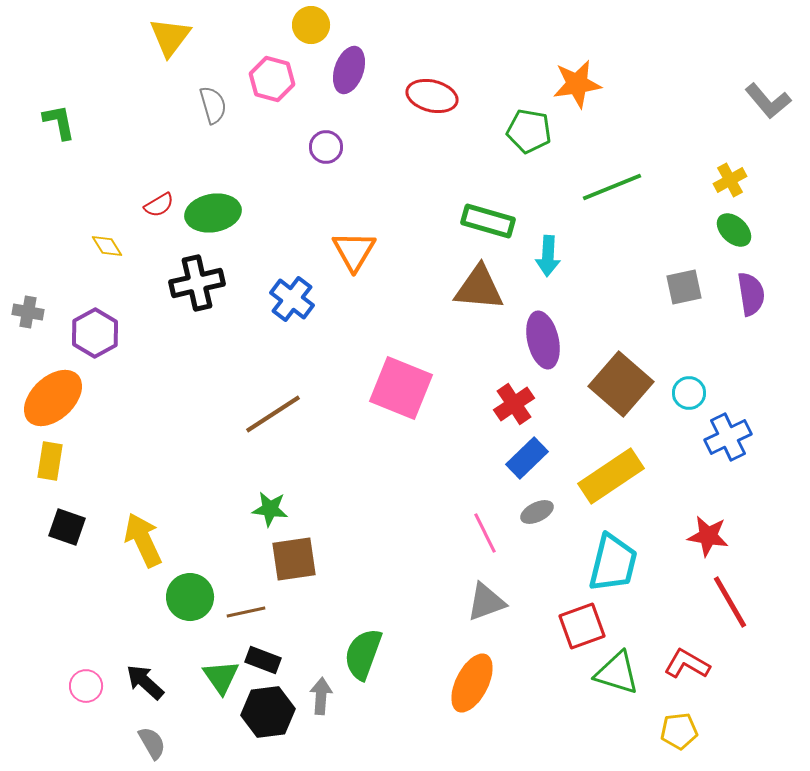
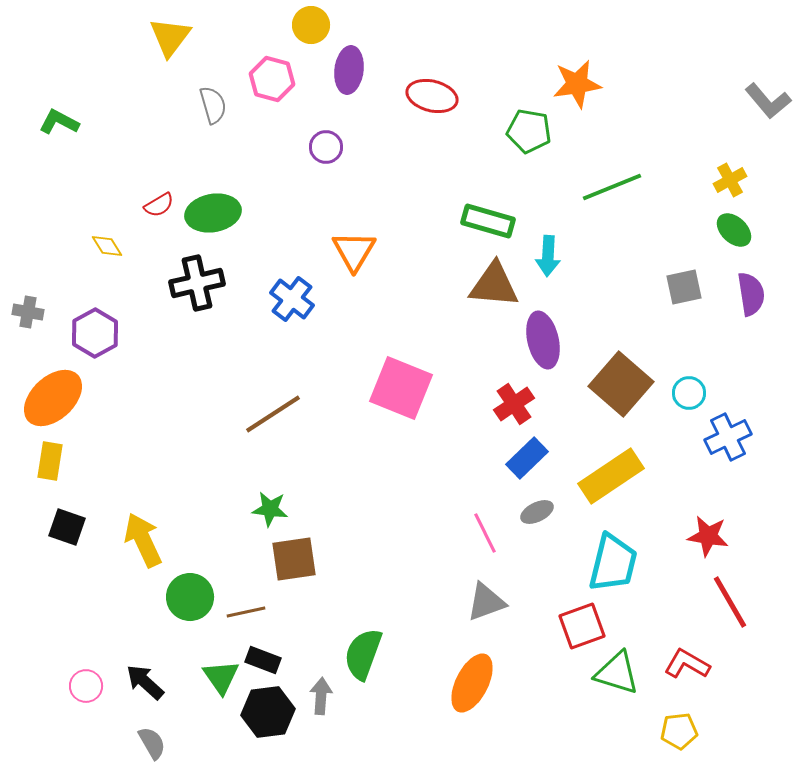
purple ellipse at (349, 70): rotated 12 degrees counterclockwise
green L-shape at (59, 122): rotated 51 degrees counterclockwise
brown triangle at (479, 288): moved 15 px right, 3 px up
